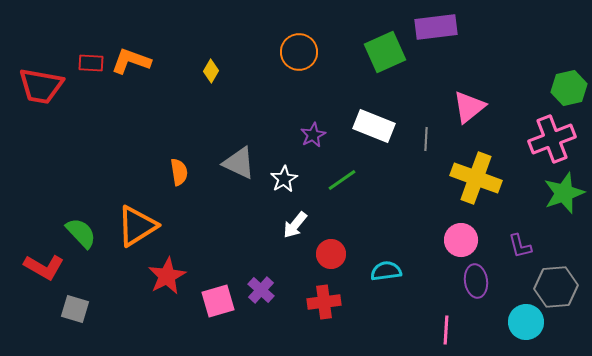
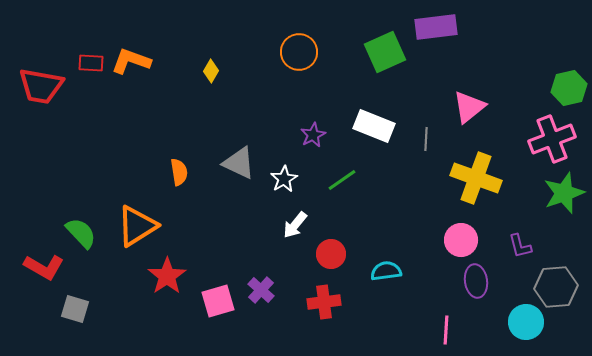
red star: rotated 6 degrees counterclockwise
